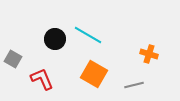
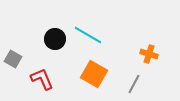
gray line: moved 1 px up; rotated 48 degrees counterclockwise
